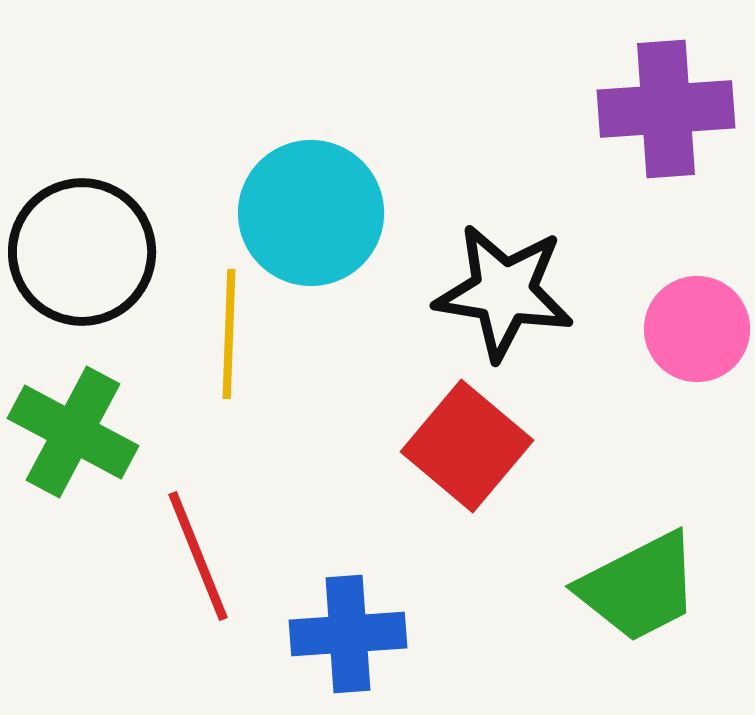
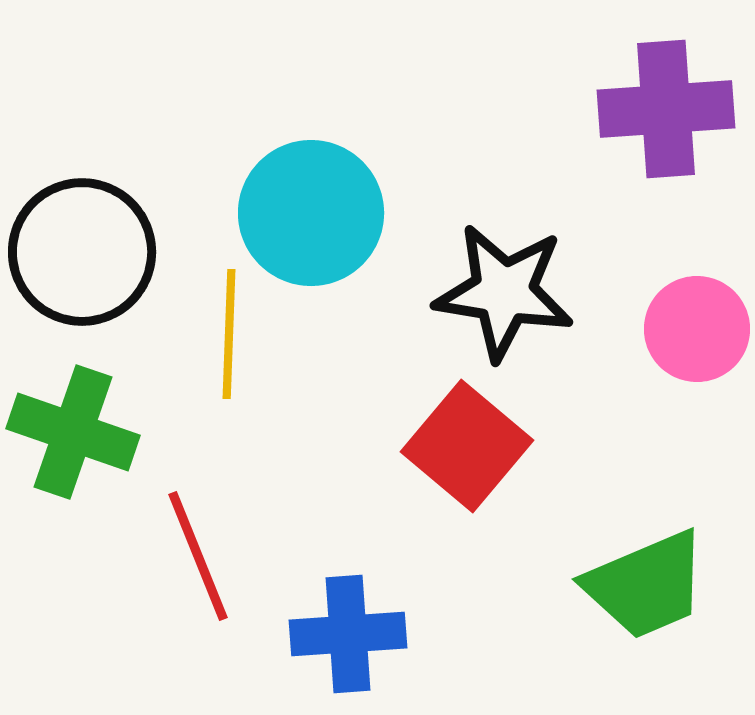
green cross: rotated 9 degrees counterclockwise
green trapezoid: moved 7 px right, 2 px up; rotated 4 degrees clockwise
